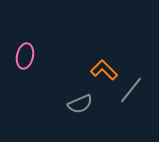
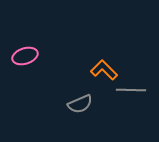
pink ellipse: rotated 60 degrees clockwise
gray line: rotated 52 degrees clockwise
